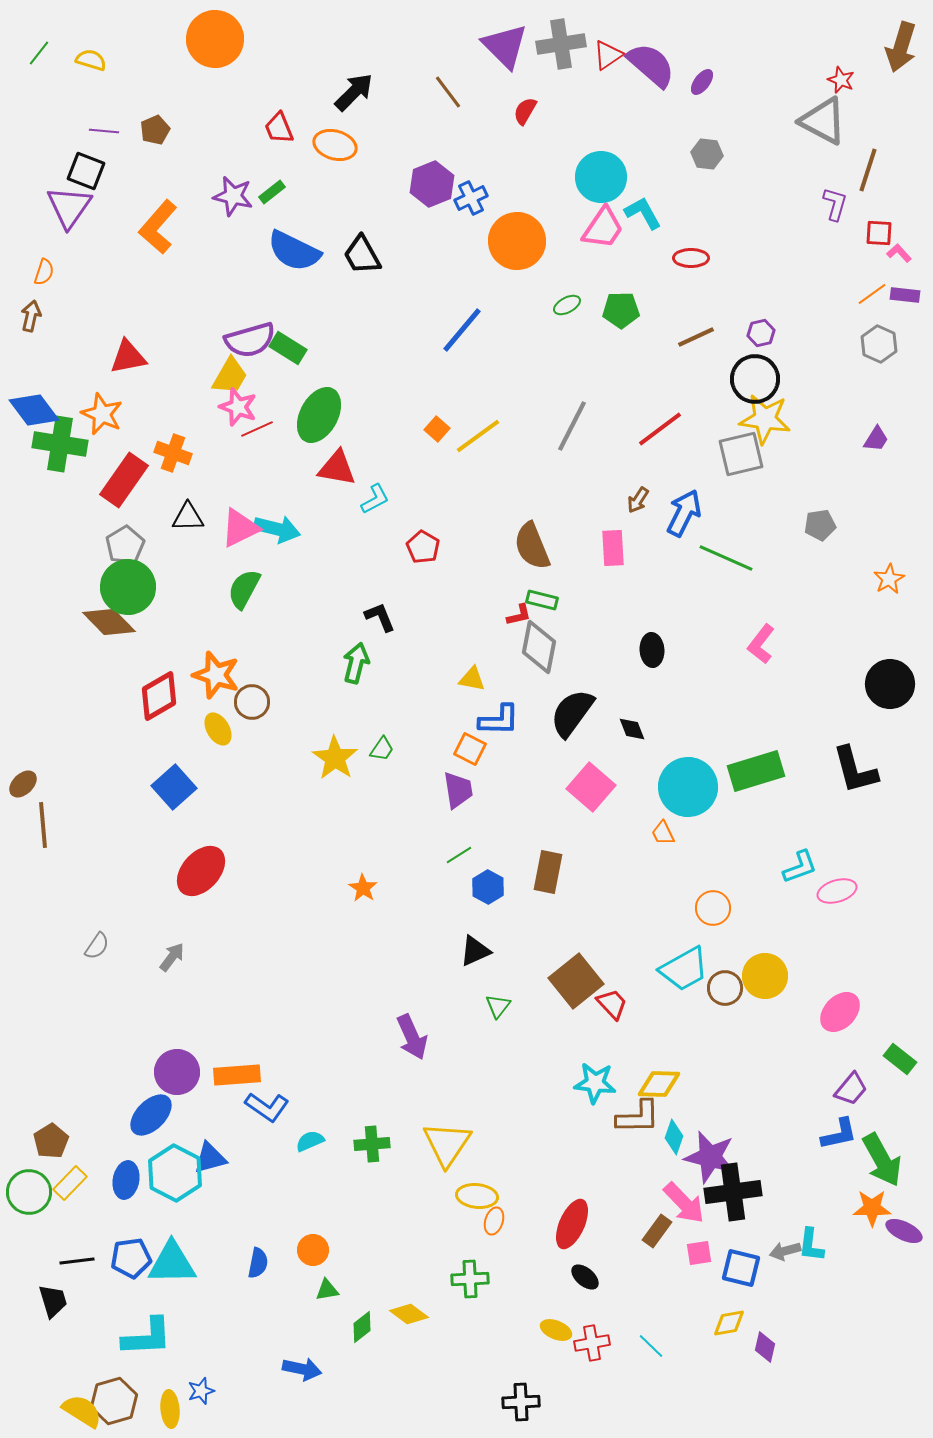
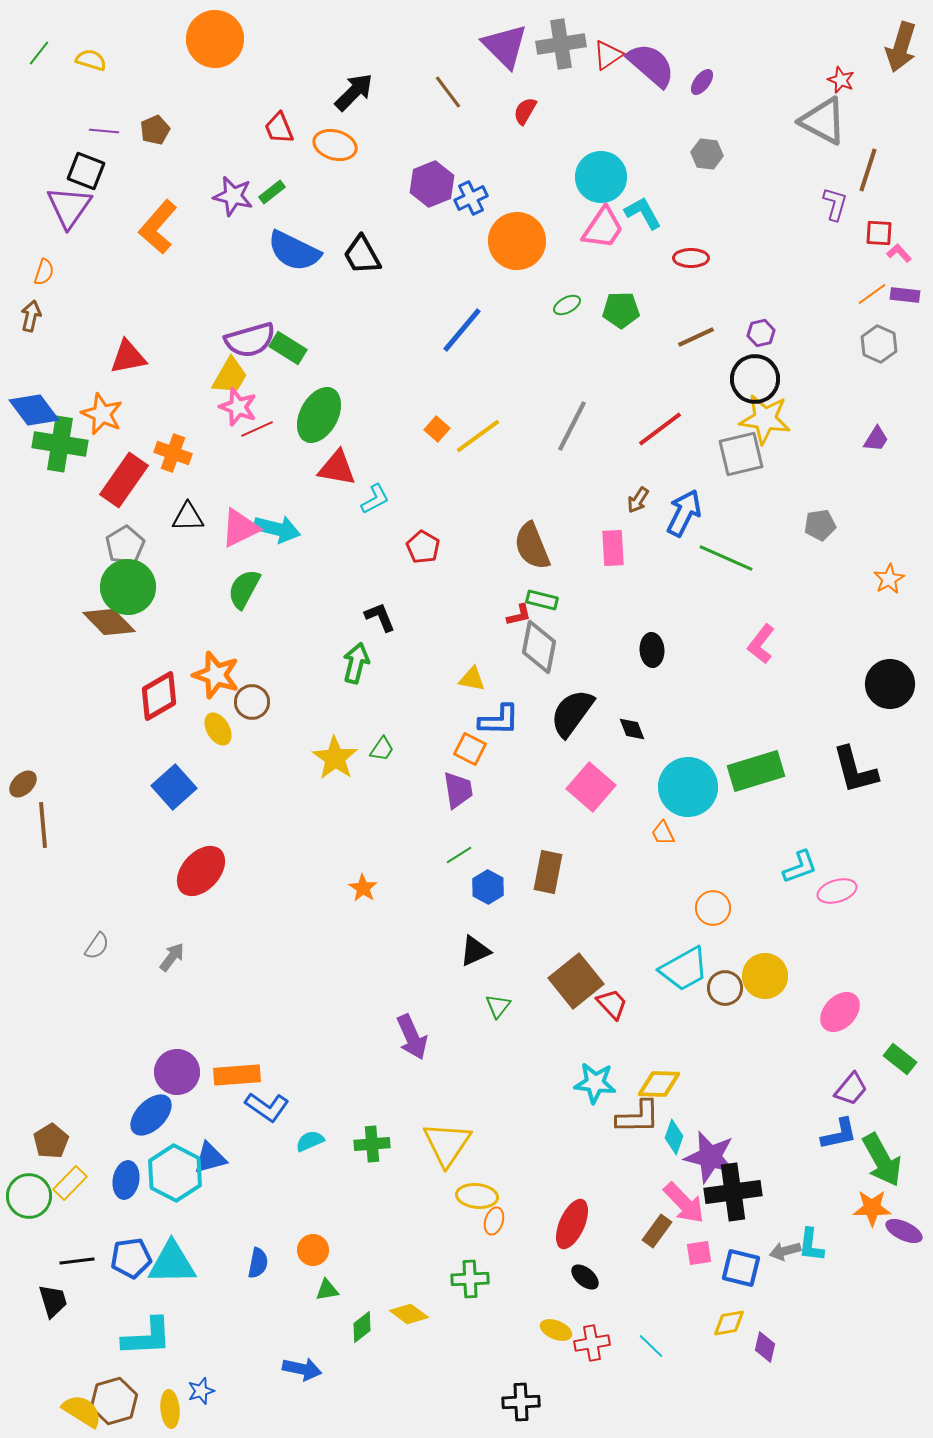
green circle at (29, 1192): moved 4 px down
